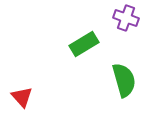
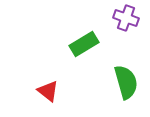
green semicircle: moved 2 px right, 2 px down
red triangle: moved 26 px right, 6 px up; rotated 10 degrees counterclockwise
